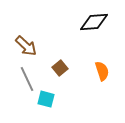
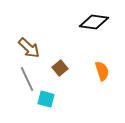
black diamond: rotated 12 degrees clockwise
brown arrow: moved 3 px right, 2 px down
